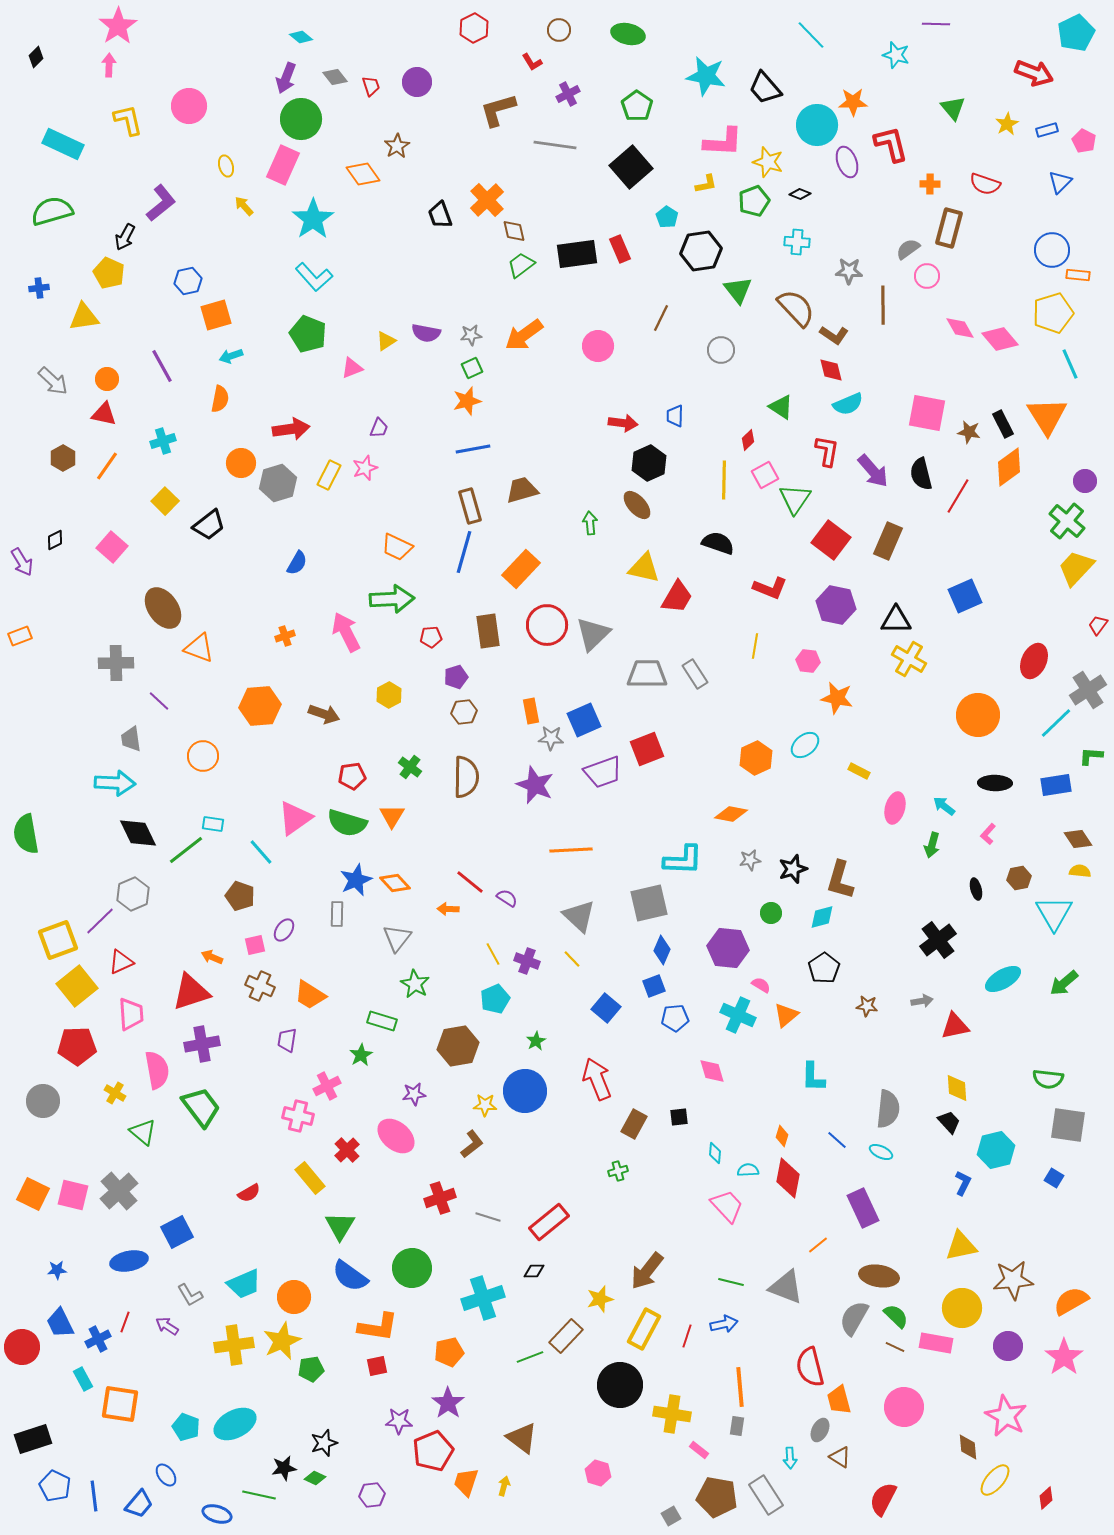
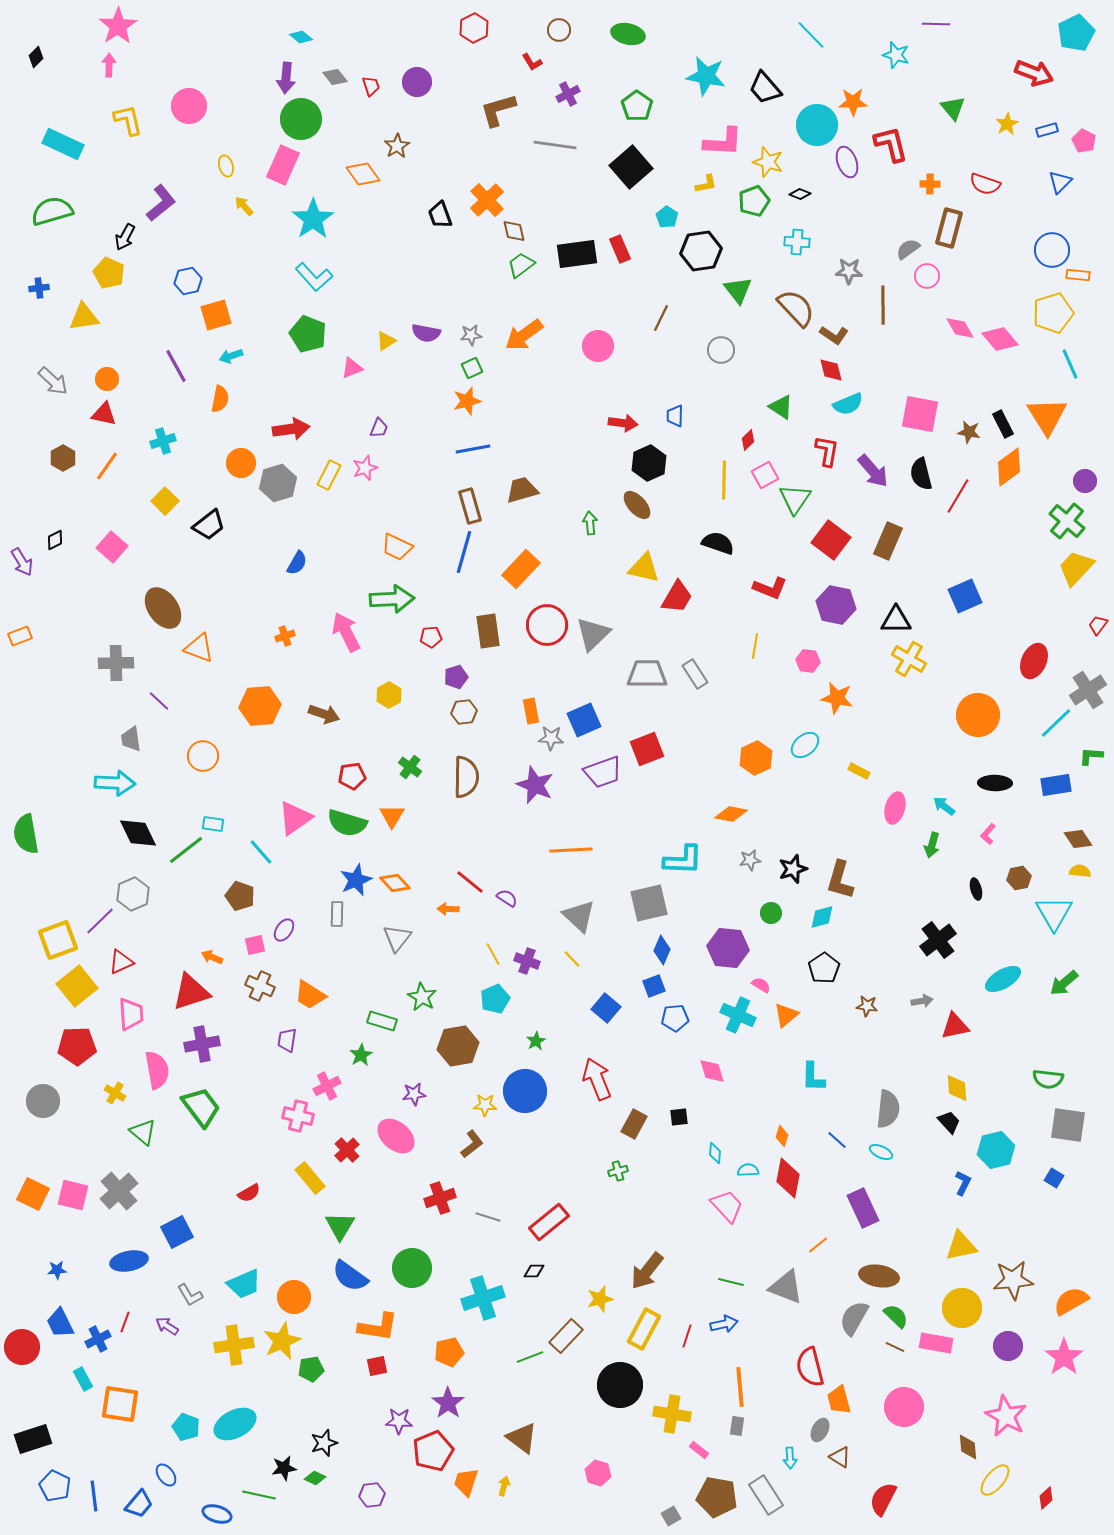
purple arrow at (286, 78): rotated 16 degrees counterclockwise
purple line at (162, 366): moved 14 px right
pink square at (927, 413): moved 7 px left, 1 px down
green star at (415, 984): moved 7 px right, 13 px down
